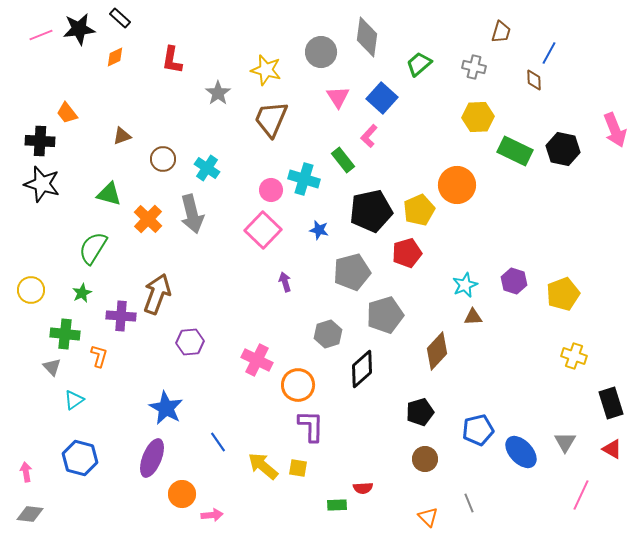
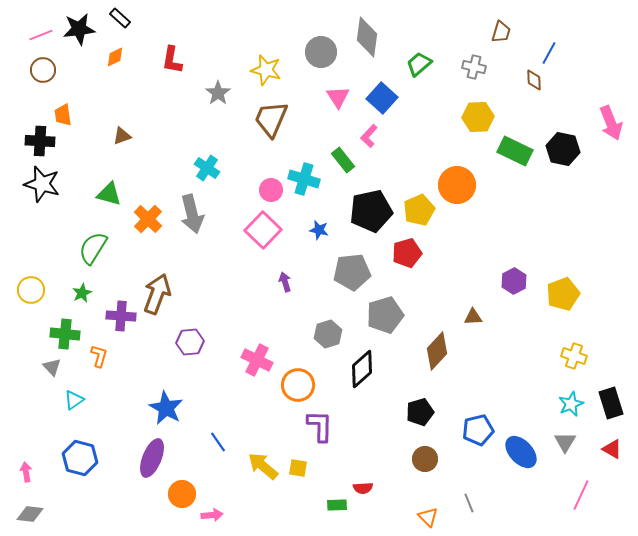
orange trapezoid at (67, 113): moved 4 px left, 2 px down; rotated 30 degrees clockwise
pink arrow at (615, 130): moved 4 px left, 7 px up
brown circle at (163, 159): moved 120 px left, 89 px up
gray pentagon at (352, 272): rotated 9 degrees clockwise
purple hexagon at (514, 281): rotated 15 degrees clockwise
cyan star at (465, 285): moved 106 px right, 119 px down
purple L-shape at (311, 426): moved 9 px right
